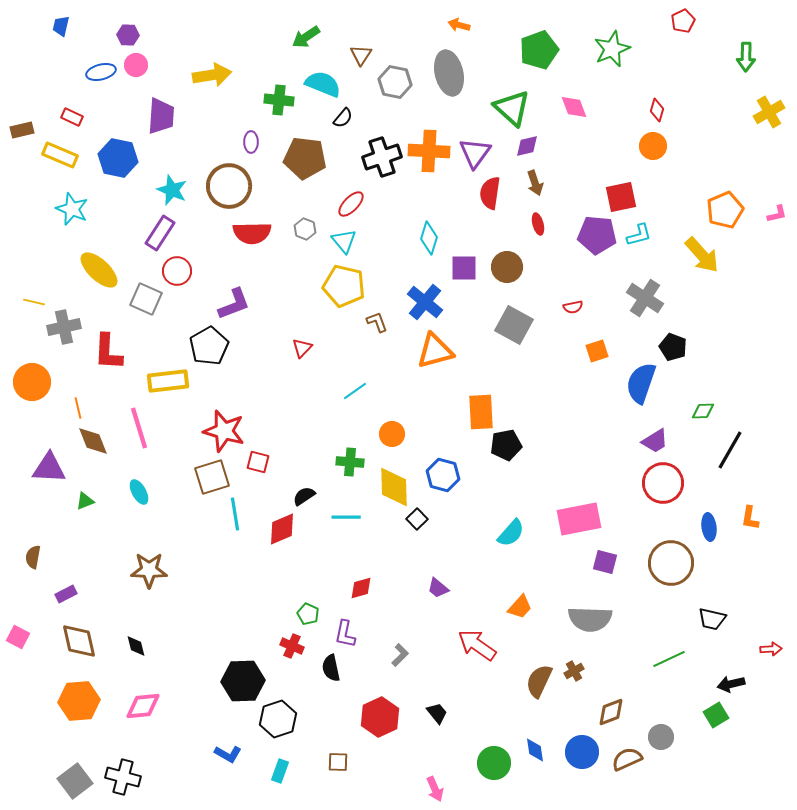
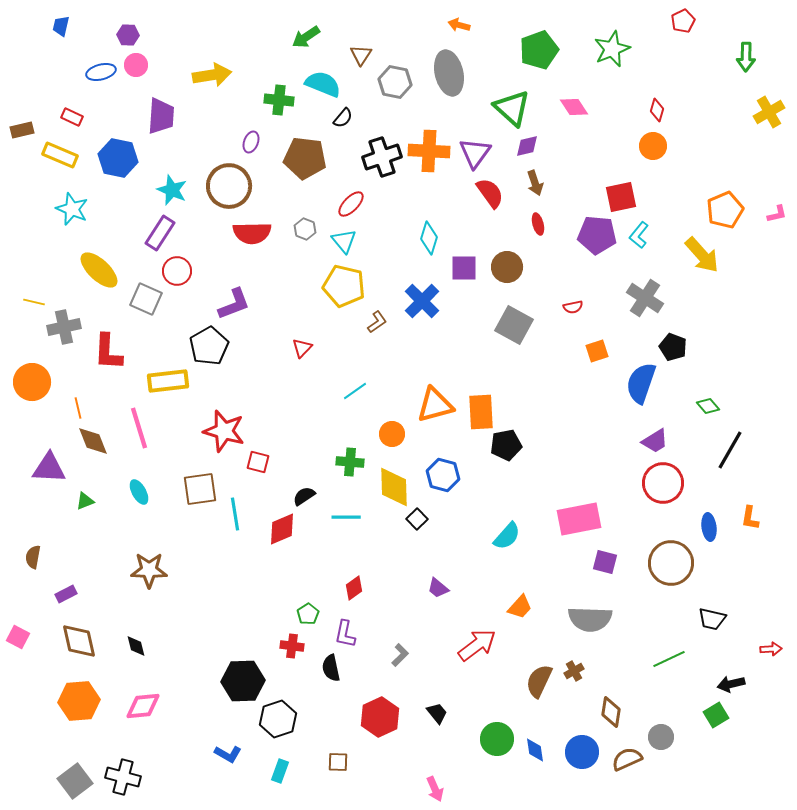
pink diamond at (574, 107): rotated 12 degrees counterclockwise
purple ellipse at (251, 142): rotated 20 degrees clockwise
red semicircle at (490, 193): rotated 136 degrees clockwise
cyan L-shape at (639, 235): rotated 144 degrees clockwise
blue cross at (425, 302): moved 3 px left, 1 px up; rotated 6 degrees clockwise
brown L-shape at (377, 322): rotated 75 degrees clockwise
orange triangle at (435, 351): moved 54 px down
green diamond at (703, 411): moved 5 px right, 5 px up; rotated 50 degrees clockwise
brown square at (212, 477): moved 12 px left, 12 px down; rotated 9 degrees clockwise
cyan semicircle at (511, 533): moved 4 px left, 3 px down
red diamond at (361, 588): moved 7 px left; rotated 20 degrees counterclockwise
green pentagon at (308, 614): rotated 15 degrees clockwise
red arrow at (477, 645): rotated 108 degrees clockwise
red cross at (292, 646): rotated 15 degrees counterclockwise
brown diamond at (611, 712): rotated 60 degrees counterclockwise
green circle at (494, 763): moved 3 px right, 24 px up
